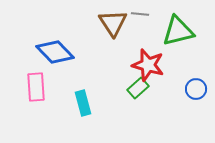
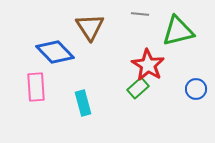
brown triangle: moved 23 px left, 4 px down
red star: rotated 16 degrees clockwise
